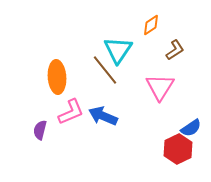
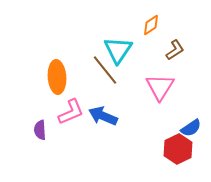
purple semicircle: rotated 18 degrees counterclockwise
